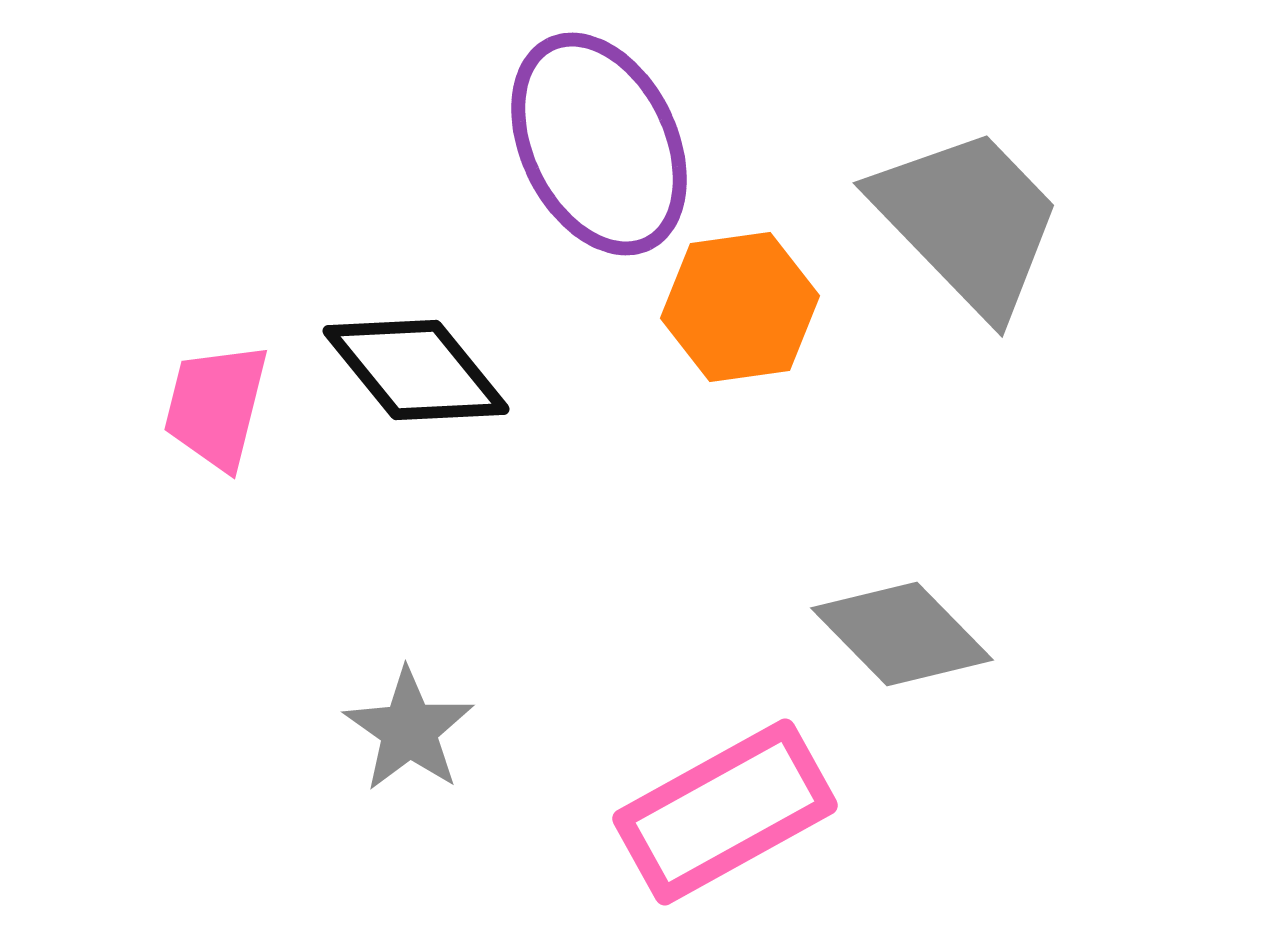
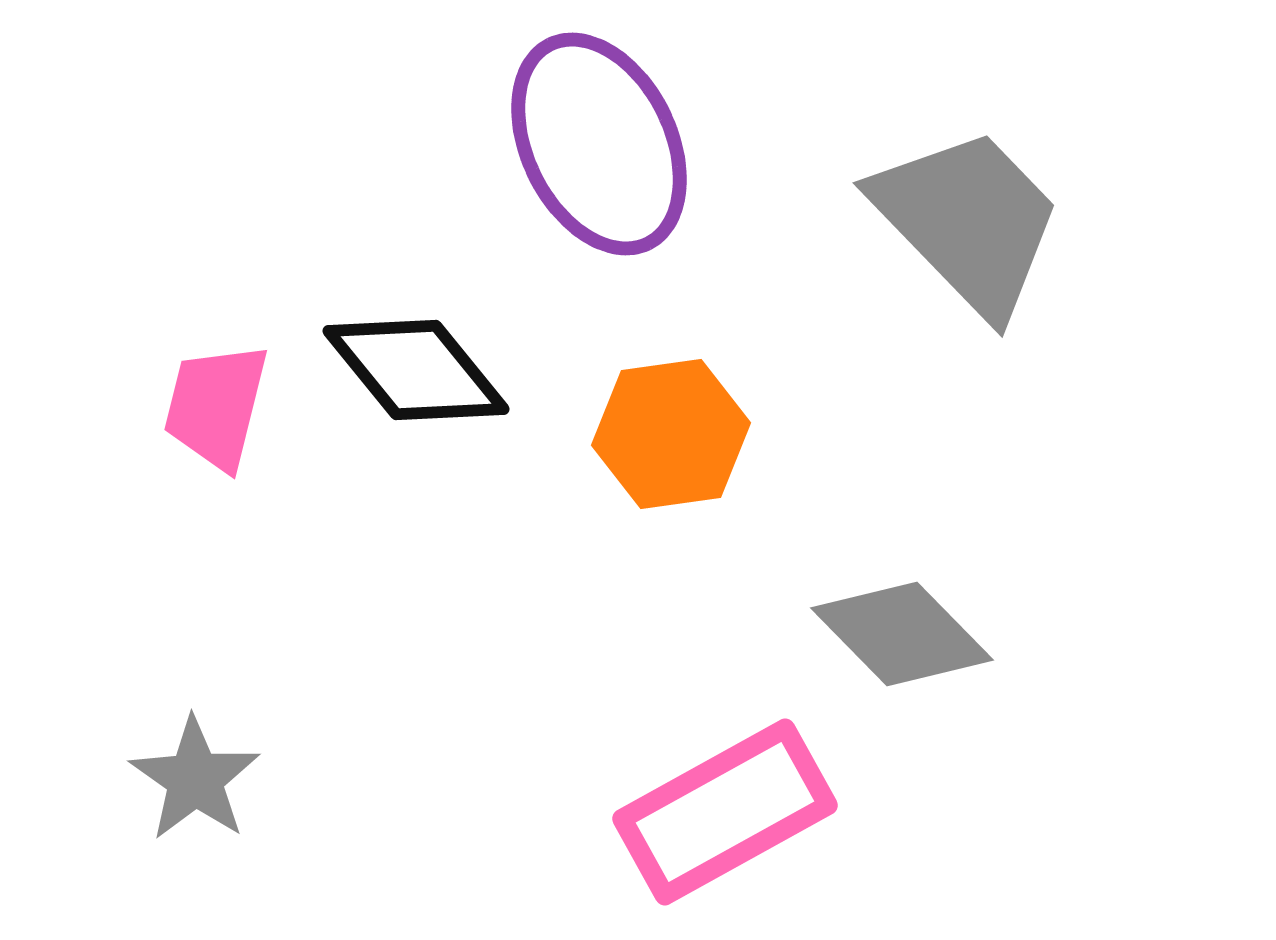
orange hexagon: moved 69 px left, 127 px down
gray star: moved 214 px left, 49 px down
